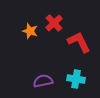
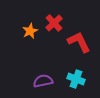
orange star: rotated 28 degrees clockwise
cyan cross: rotated 12 degrees clockwise
